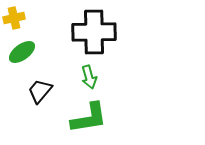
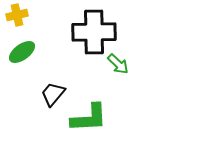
yellow cross: moved 3 px right, 3 px up
green arrow: moved 29 px right, 13 px up; rotated 30 degrees counterclockwise
black trapezoid: moved 13 px right, 3 px down
green L-shape: rotated 6 degrees clockwise
